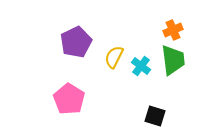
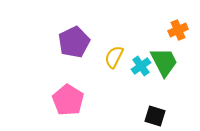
orange cross: moved 5 px right
purple pentagon: moved 2 px left
green trapezoid: moved 9 px left, 2 px down; rotated 20 degrees counterclockwise
cyan cross: rotated 18 degrees clockwise
pink pentagon: moved 1 px left, 1 px down
